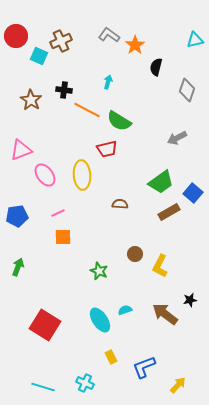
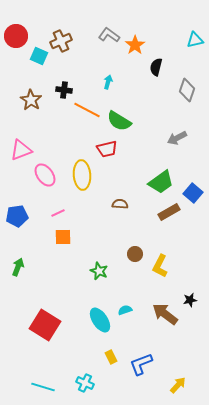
blue L-shape: moved 3 px left, 3 px up
